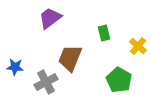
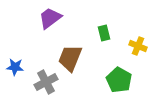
yellow cross: rotated 18 degrees counterclockwise
